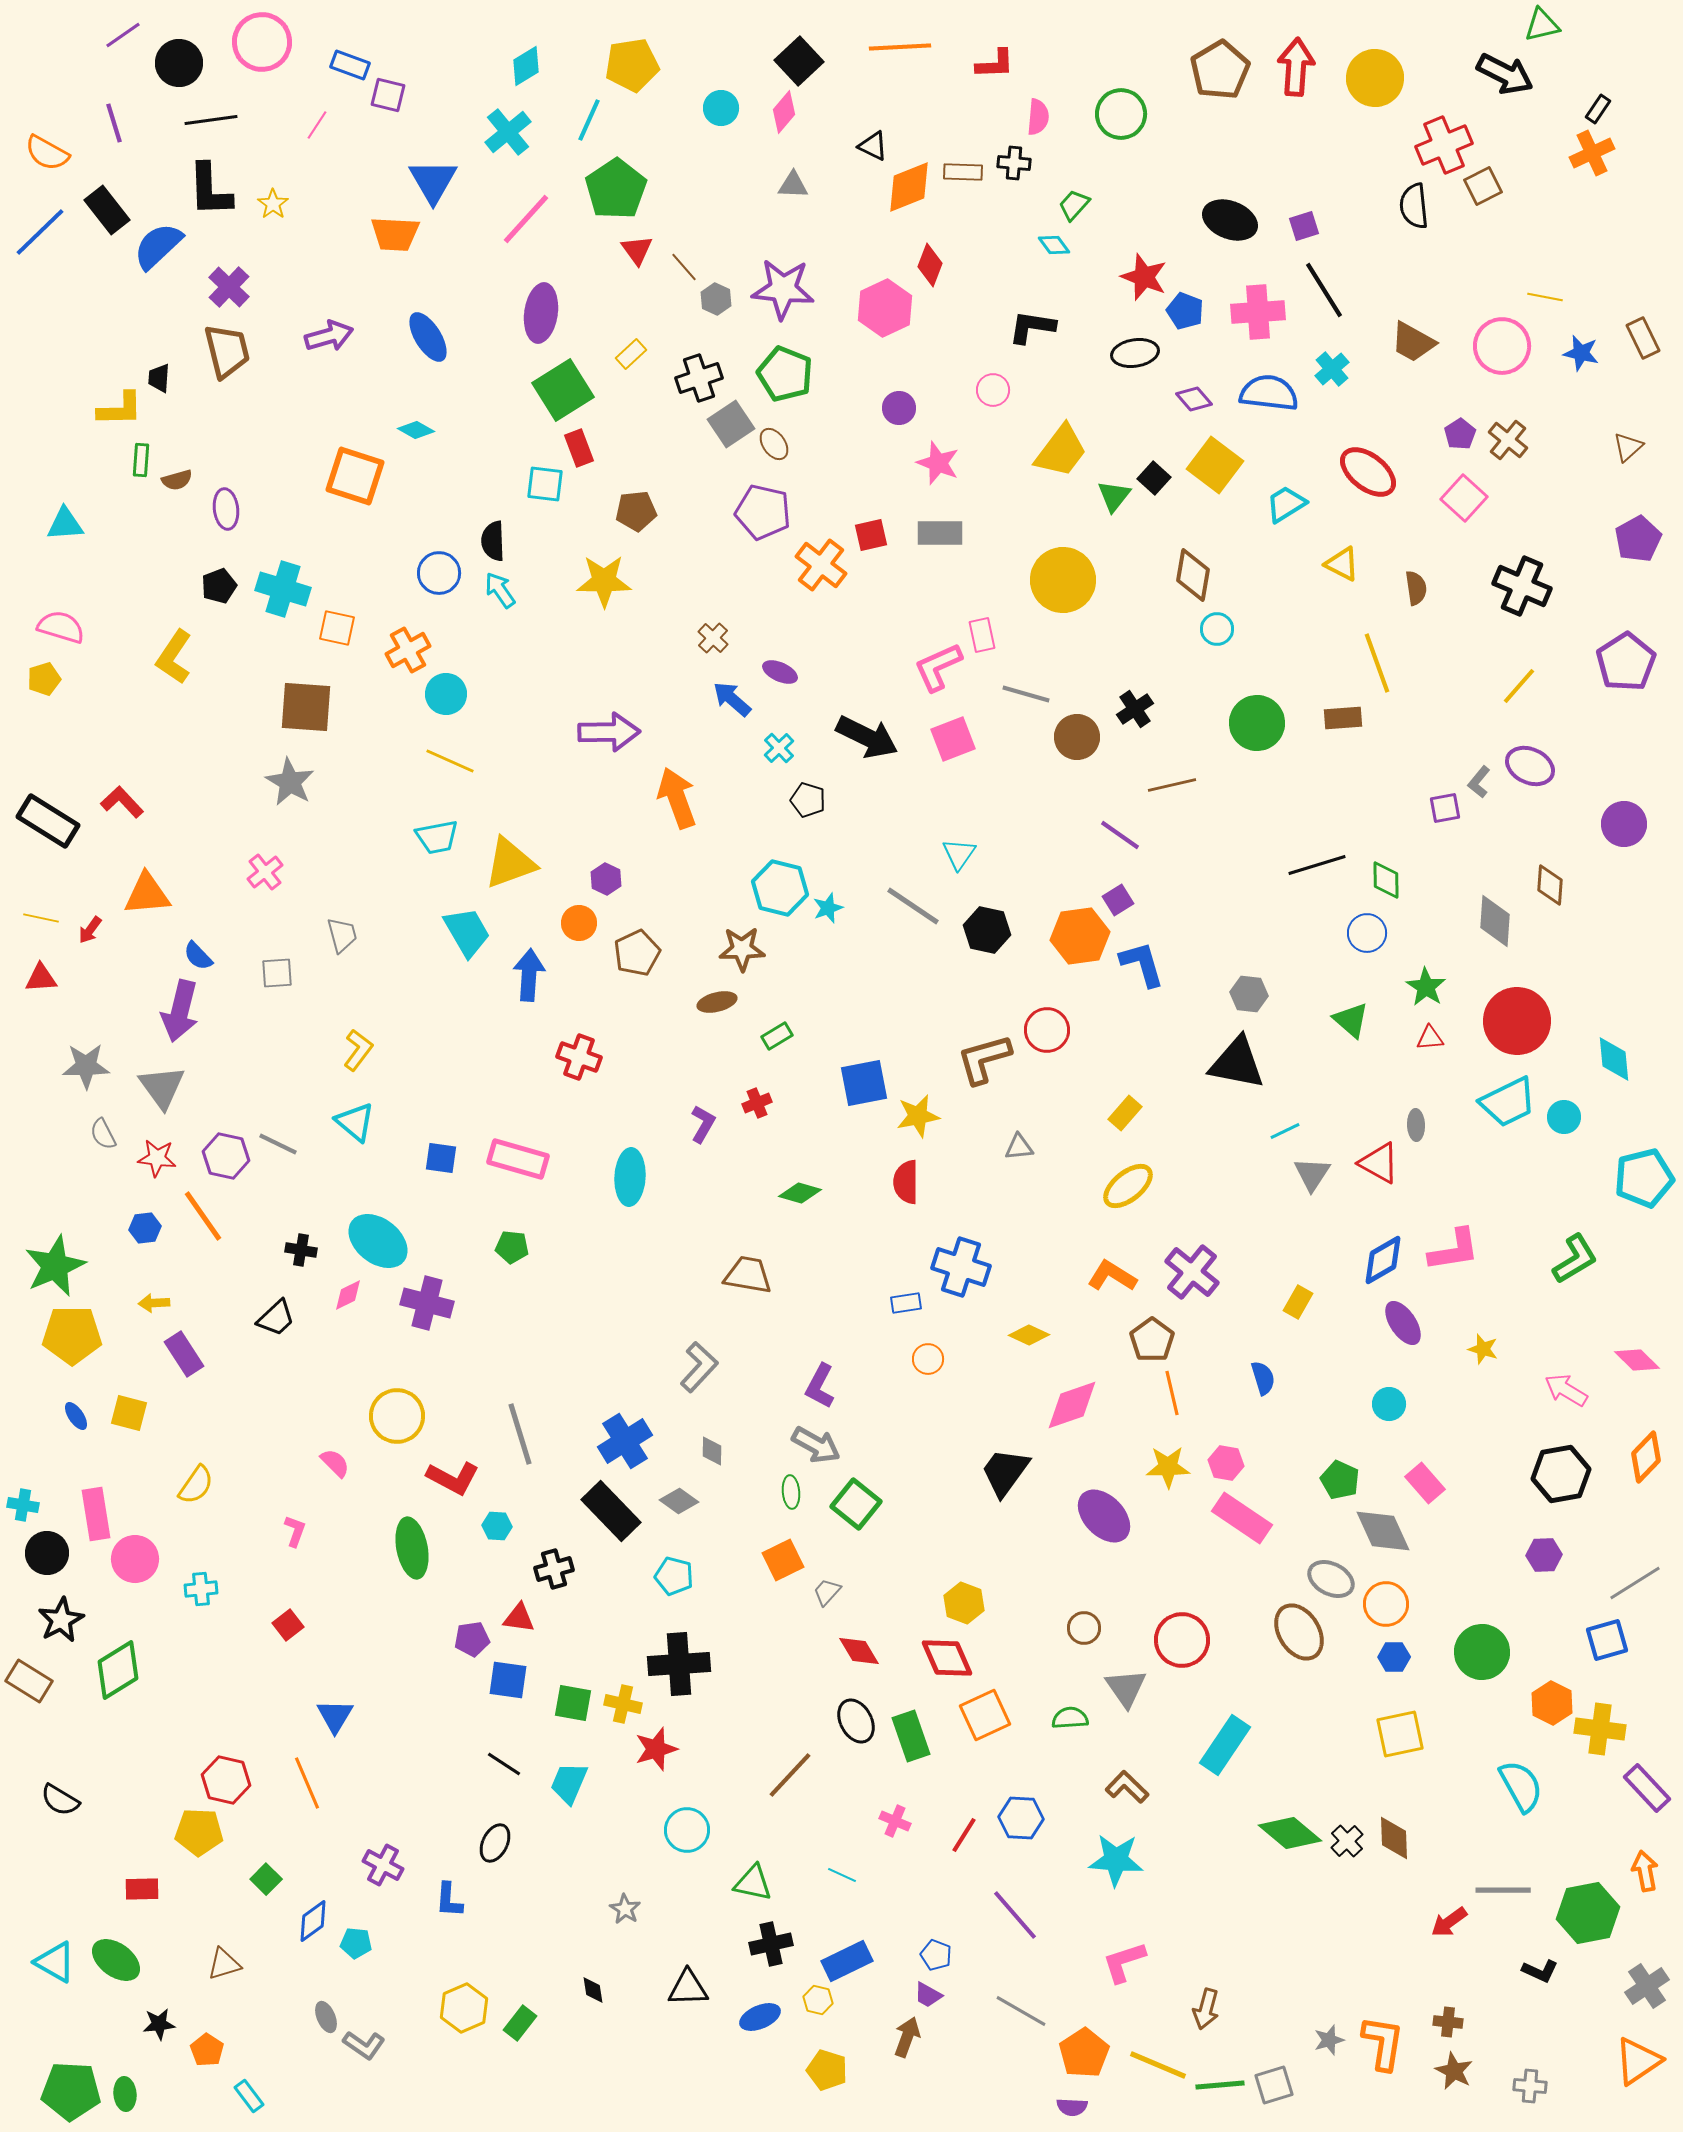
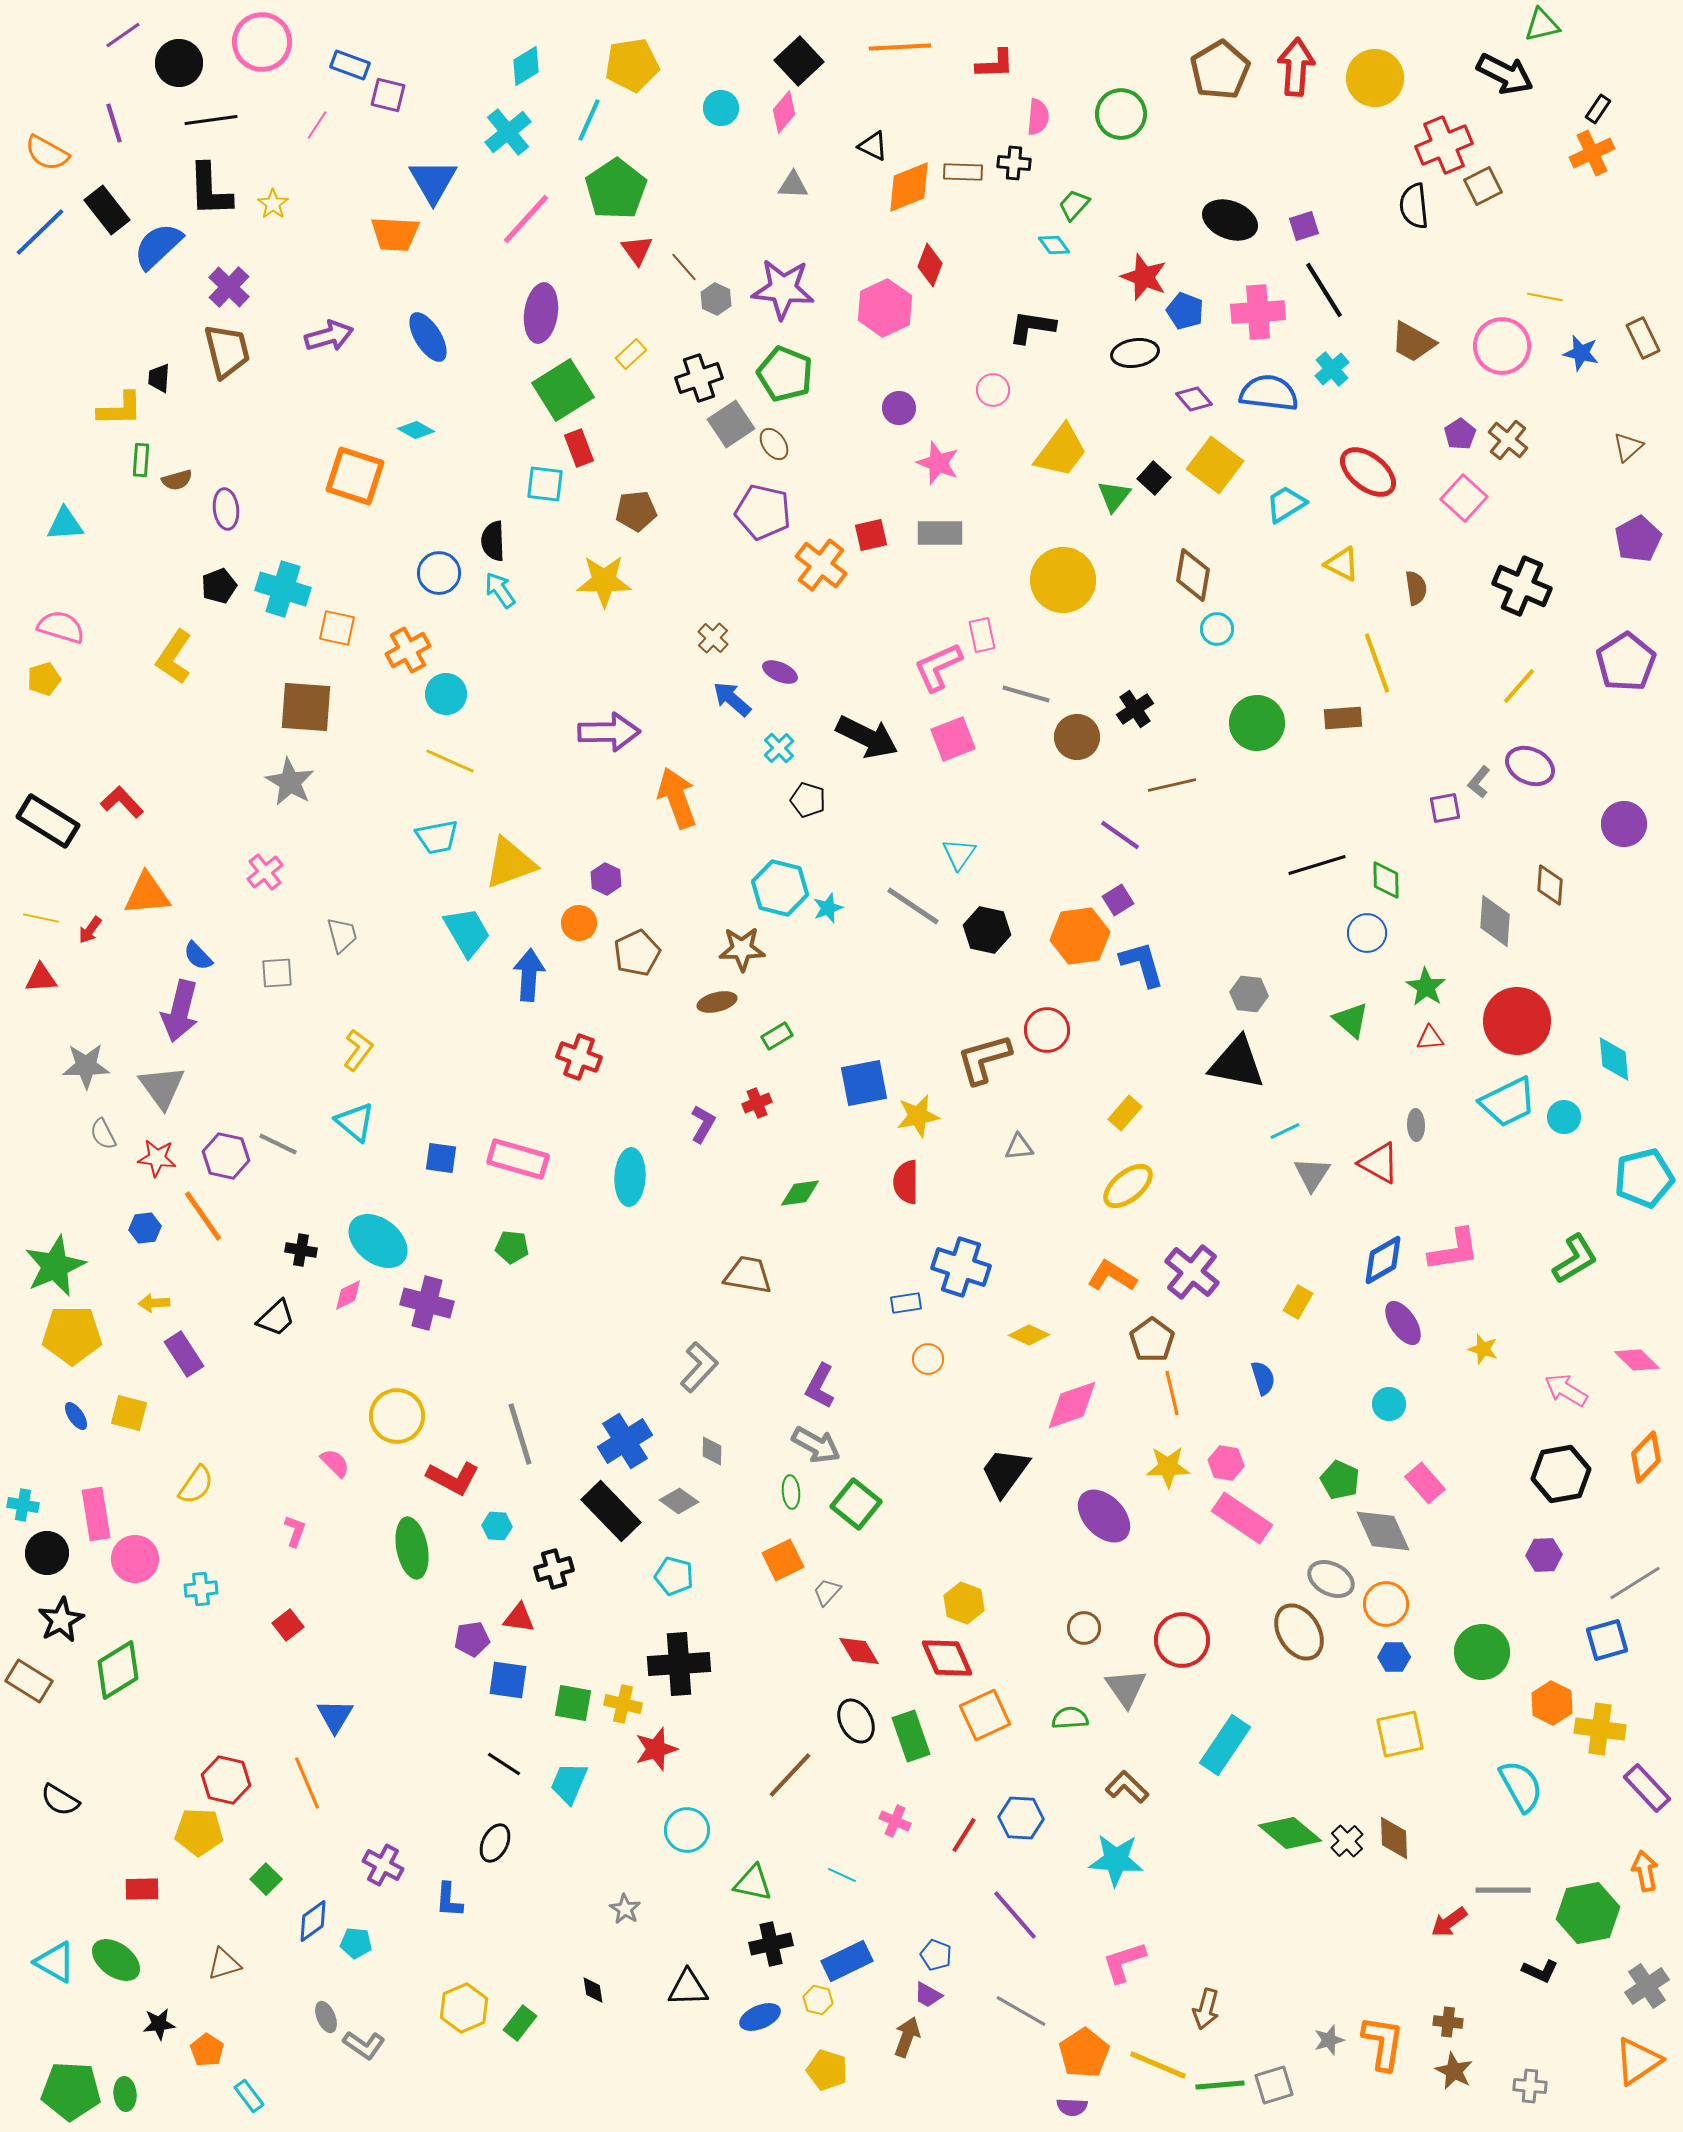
green diamond at (800, 1193): rotated 24 degrees counterclockwise
